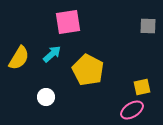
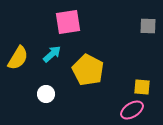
yellow semicircle: moved 1 px left
yellow square: rotated 18 degrees clockwise
white circle: moved 3 px up
